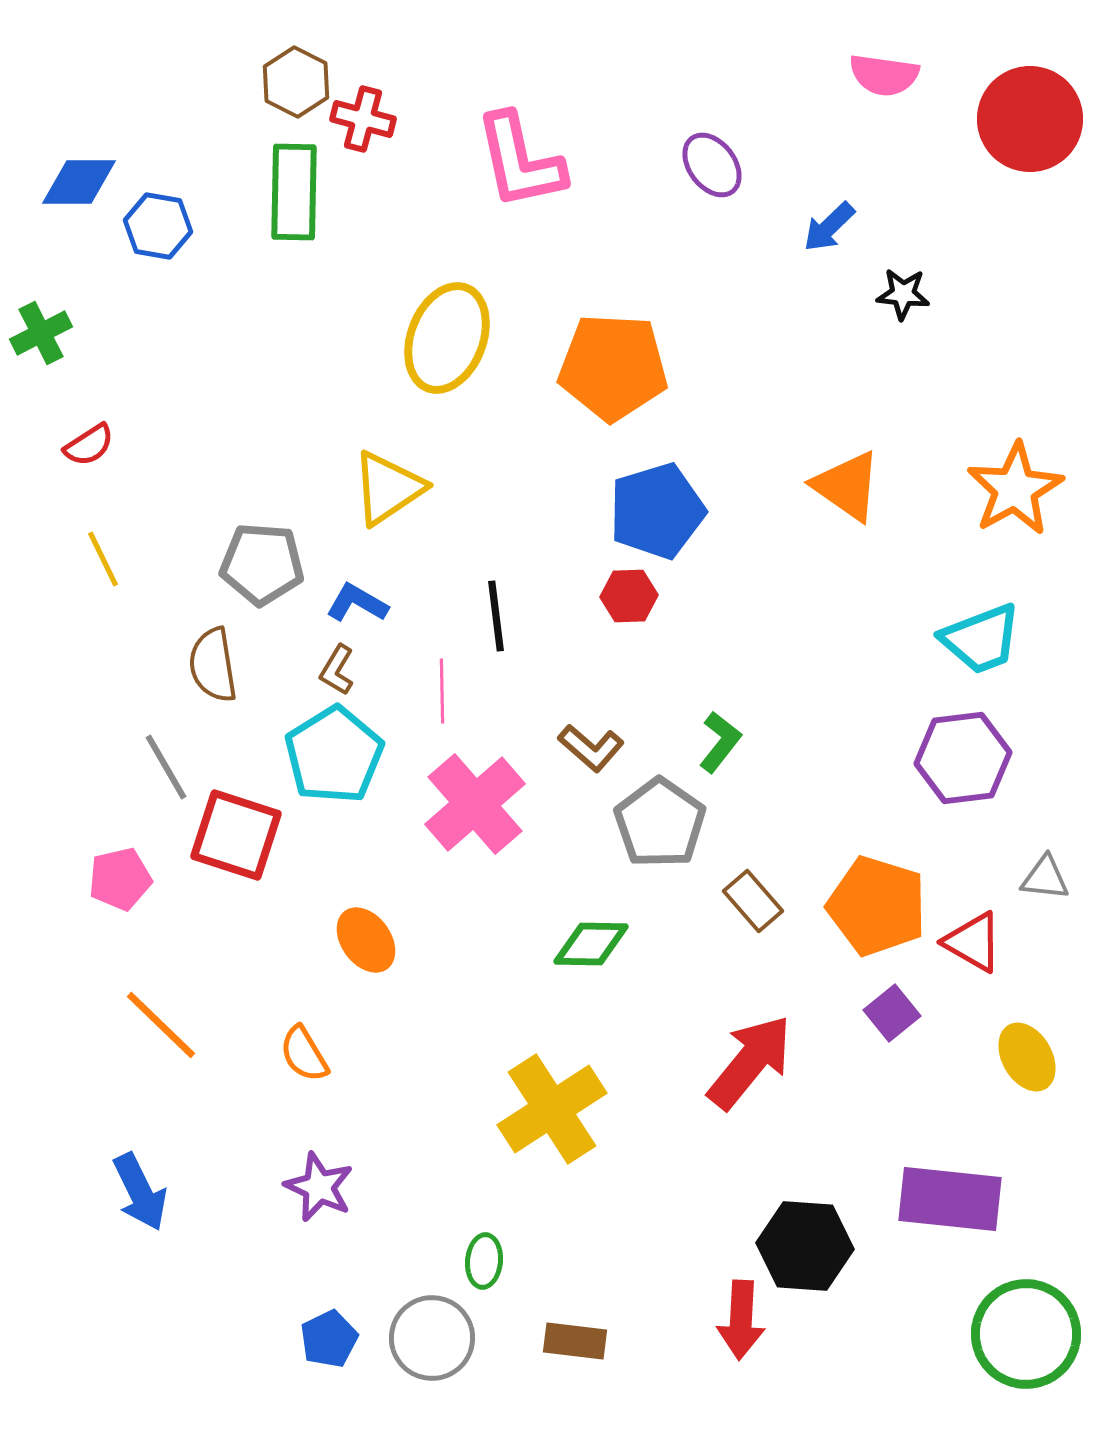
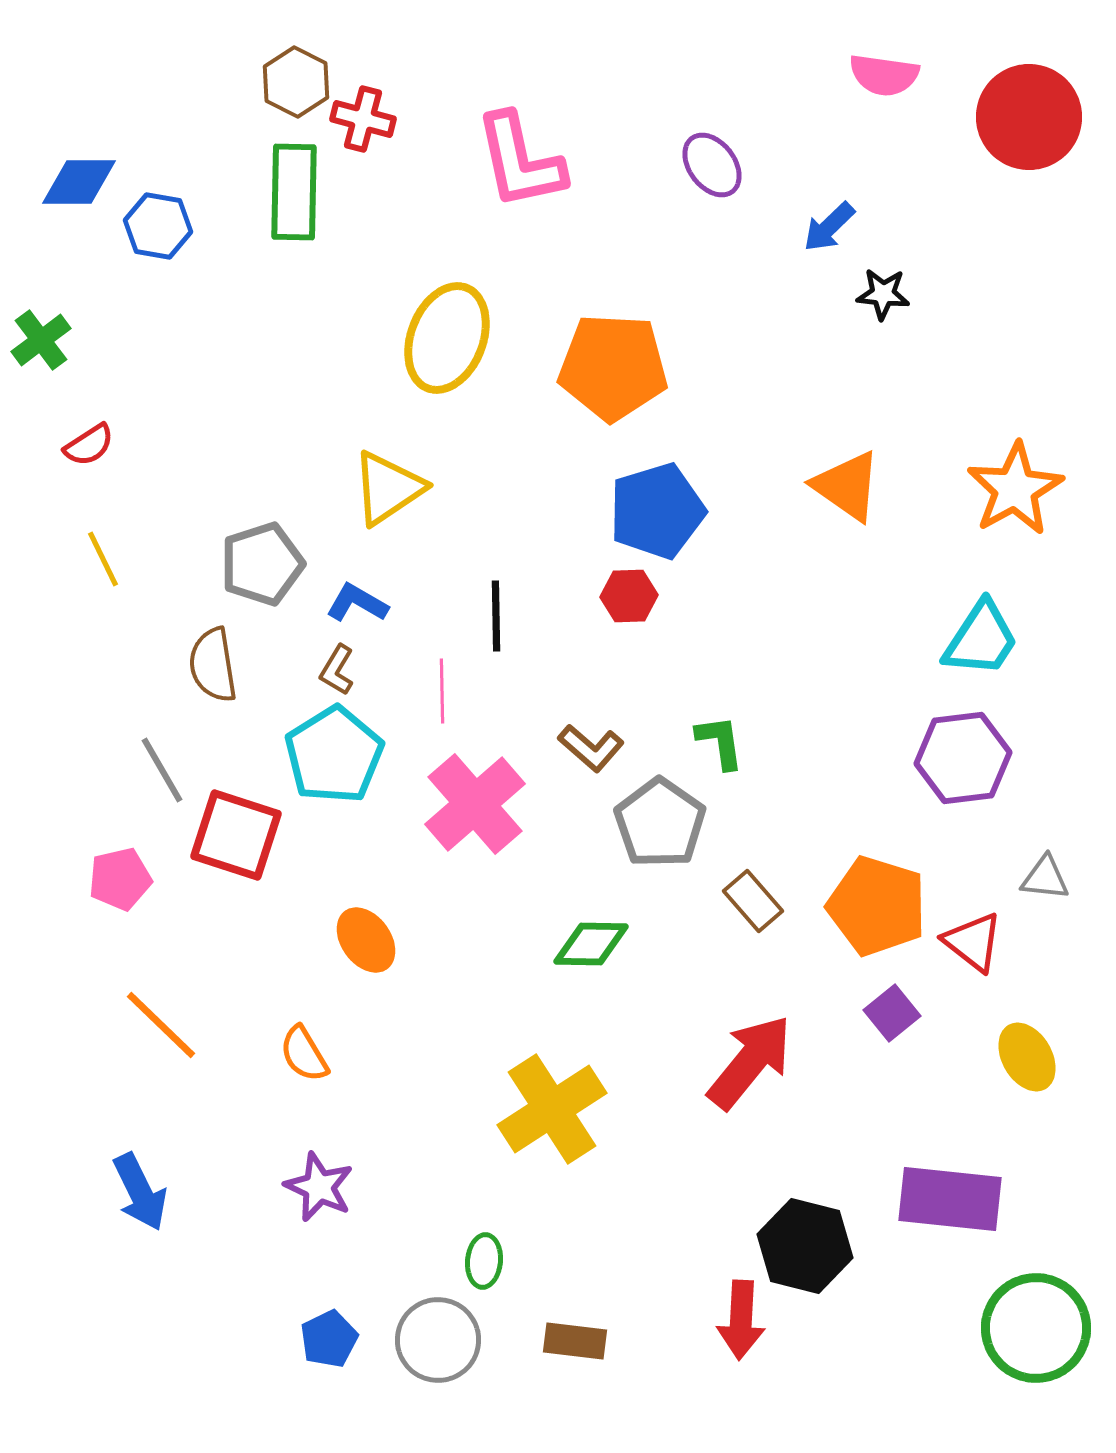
red circle at (1030, 119): moved 1 px left, 2 px up
black star at (903, 294): moved 20 px left
green cross at (41, 333): moved 7 px down; rotated 10 degrees counterclockwise
gray pentagon at (262, 564): rotated 22 degrees counterclockwise
black line at (496, 616): rotated 6 degrees clockwise
cyan trapezoid at (981, 639): rotated 36 degrees counterclockwise
green L-shape at (720, 742): rotated 46 degrees counterclockwise
gray line at (166, 767): moved 4 px left, 3 px down
red triangle at (973, 942): rotated 8 degrees clockwise
black hexagon at (805, 1246): rotated 10 degrees clockwise
green circle at (1026, 1334): moved 10 px right, 6 px up
gray circle at (432, 1338): moved 6 px right, 2 px down
